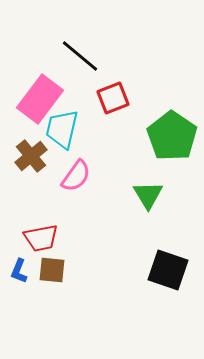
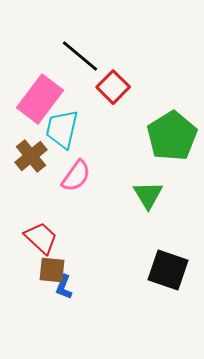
red square: moved 11 px up; rotated 24 degrees counterclockwise
green pentagon: rotated 6 degrees clockwise
red trapezoid: rotated 126 degrees counterclockwise
blue L-shape: moved 45 px right, 16 px down
